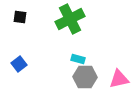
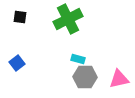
green cross: moved 2 px left
blue square: moved 2 px left, 1 px up
